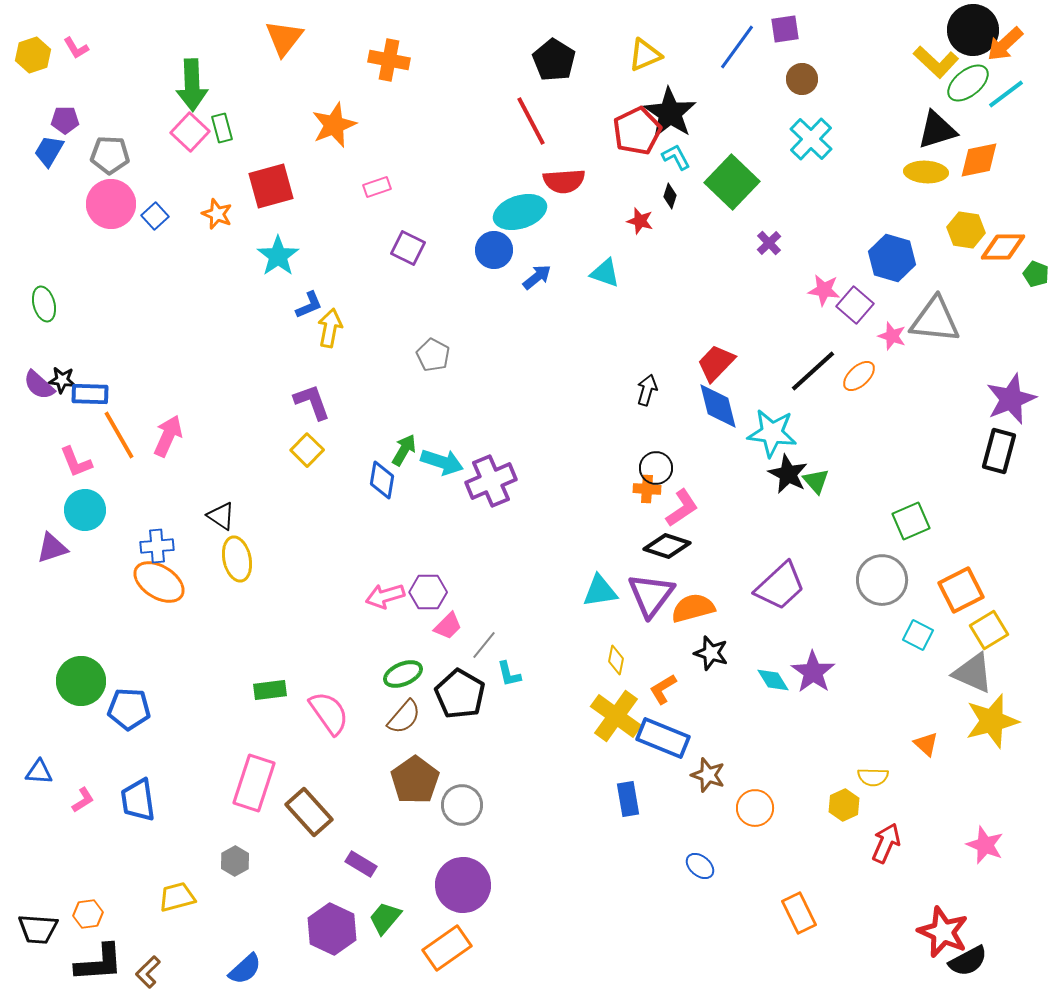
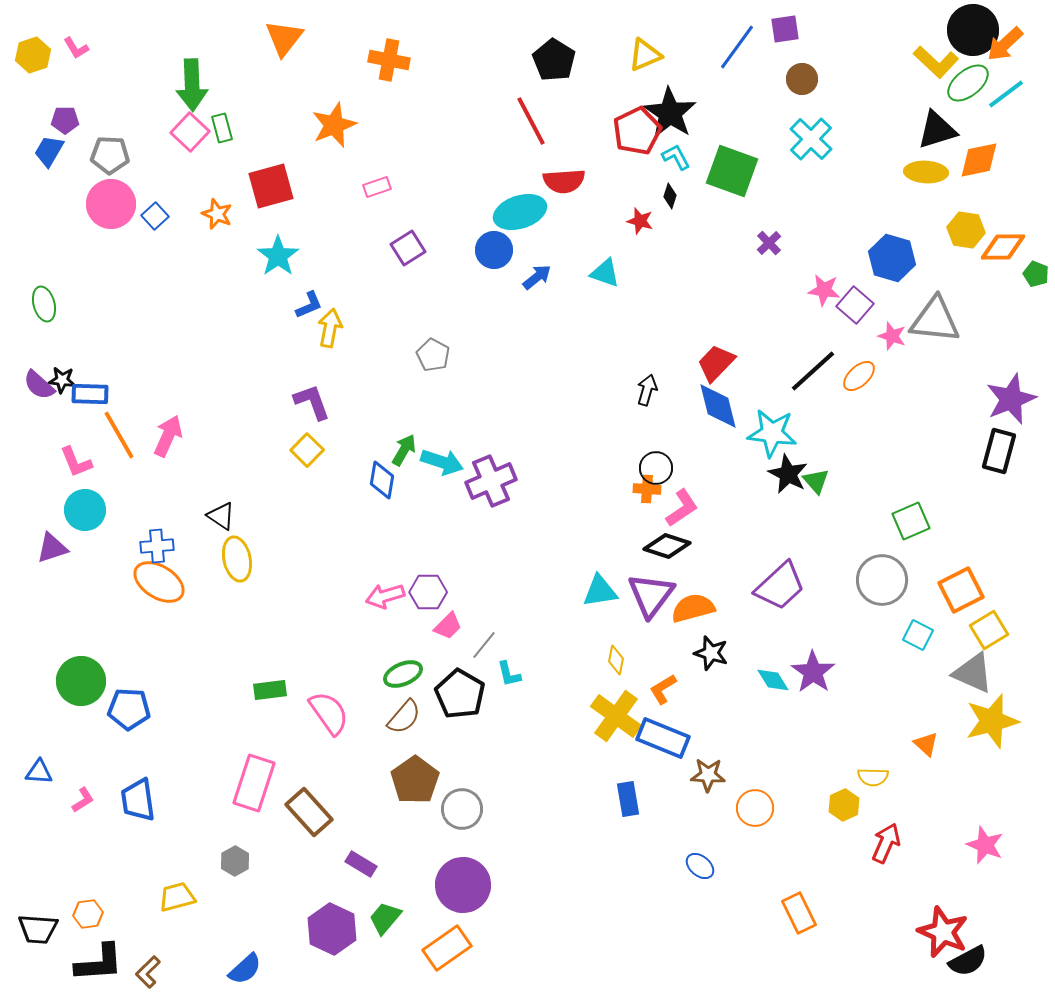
green square at (732, 182): moved 11 px up; rotated 24 degrees counterclockwise
purple square at (408, 248): rotated 32 degrees clockwise
brown star at (708, 775): rotated 16 degrees counterclockwise
gray circle at (462, 805): moved 4 px down
